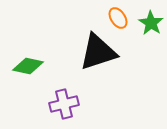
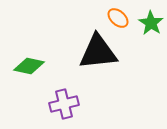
orange ellipse: rotated 15 degrees counterclockwise
black triangle: rotated 12 degrees clockwise
green diamond: moved 1 px right
